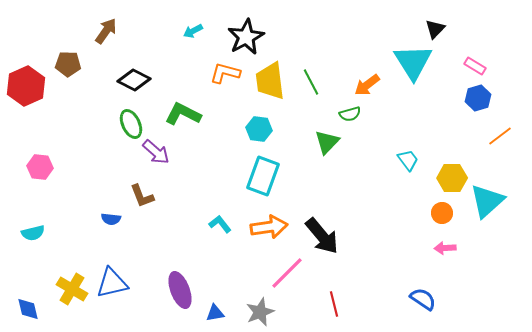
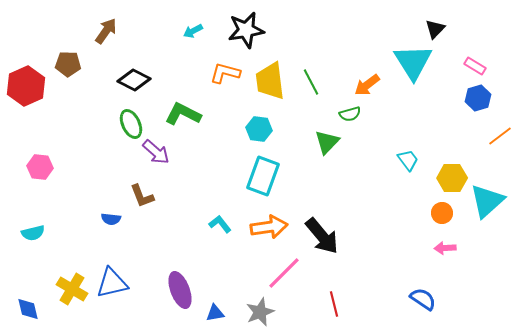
black star at (246, 37): moved 7 px up; rotated 18 degrees clockwise
pink line at (287, 273): moved 3 px left
